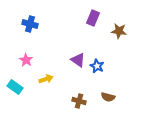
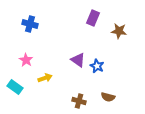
yellow arrow: moved 1 px left, 1 px up
